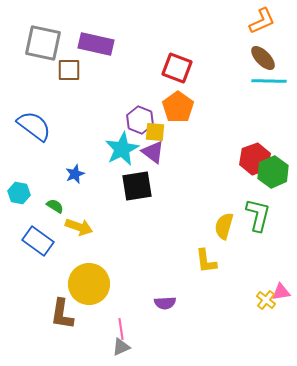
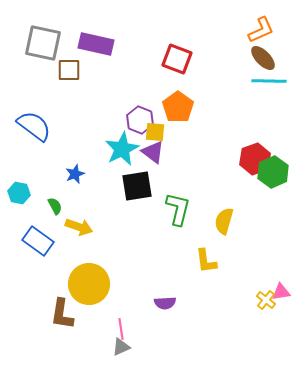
orange L-shape: moved 1 px left, 9 px down
red square: moved 9 px up
green semicircle: rotated 30 degrees clockwise
green L-shape: moved 80 px left, 6 px up
yellow semicircle: moved 5 px up
